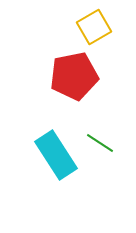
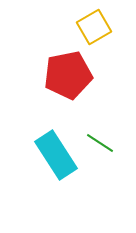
red pentagon: moved 6 px left, 1 px up
